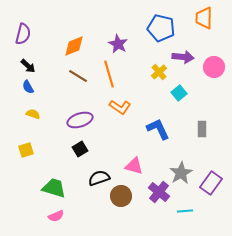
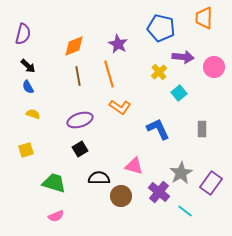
brown line: rotated 48 degrees clockwise
black semicircle: rotated 20 degrees clockwise
green trapezoid: moved 5 px up
cyan line: rotated 42 degrees clockwise
